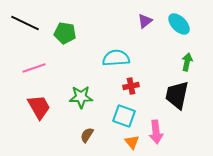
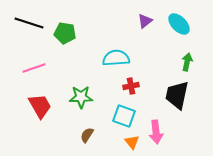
black line: moved 4 px right; rotated 8 degrees counterclockwise
red trapezoid: moved 1 px right, 1 px up
